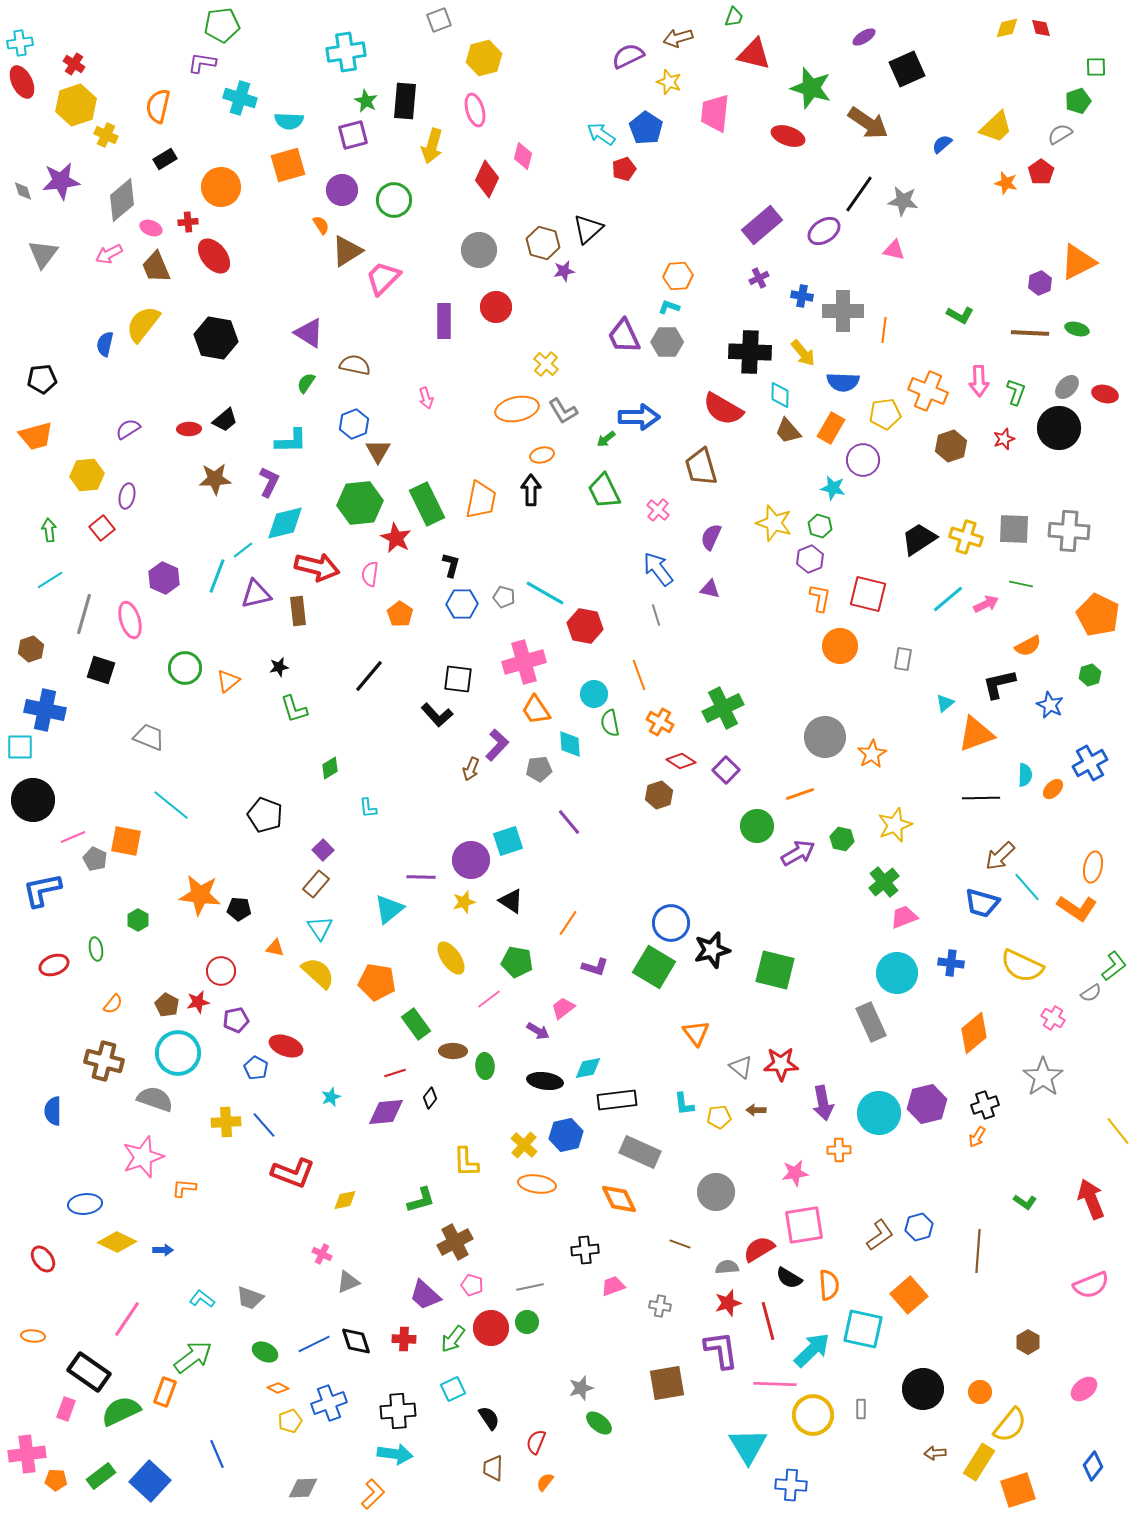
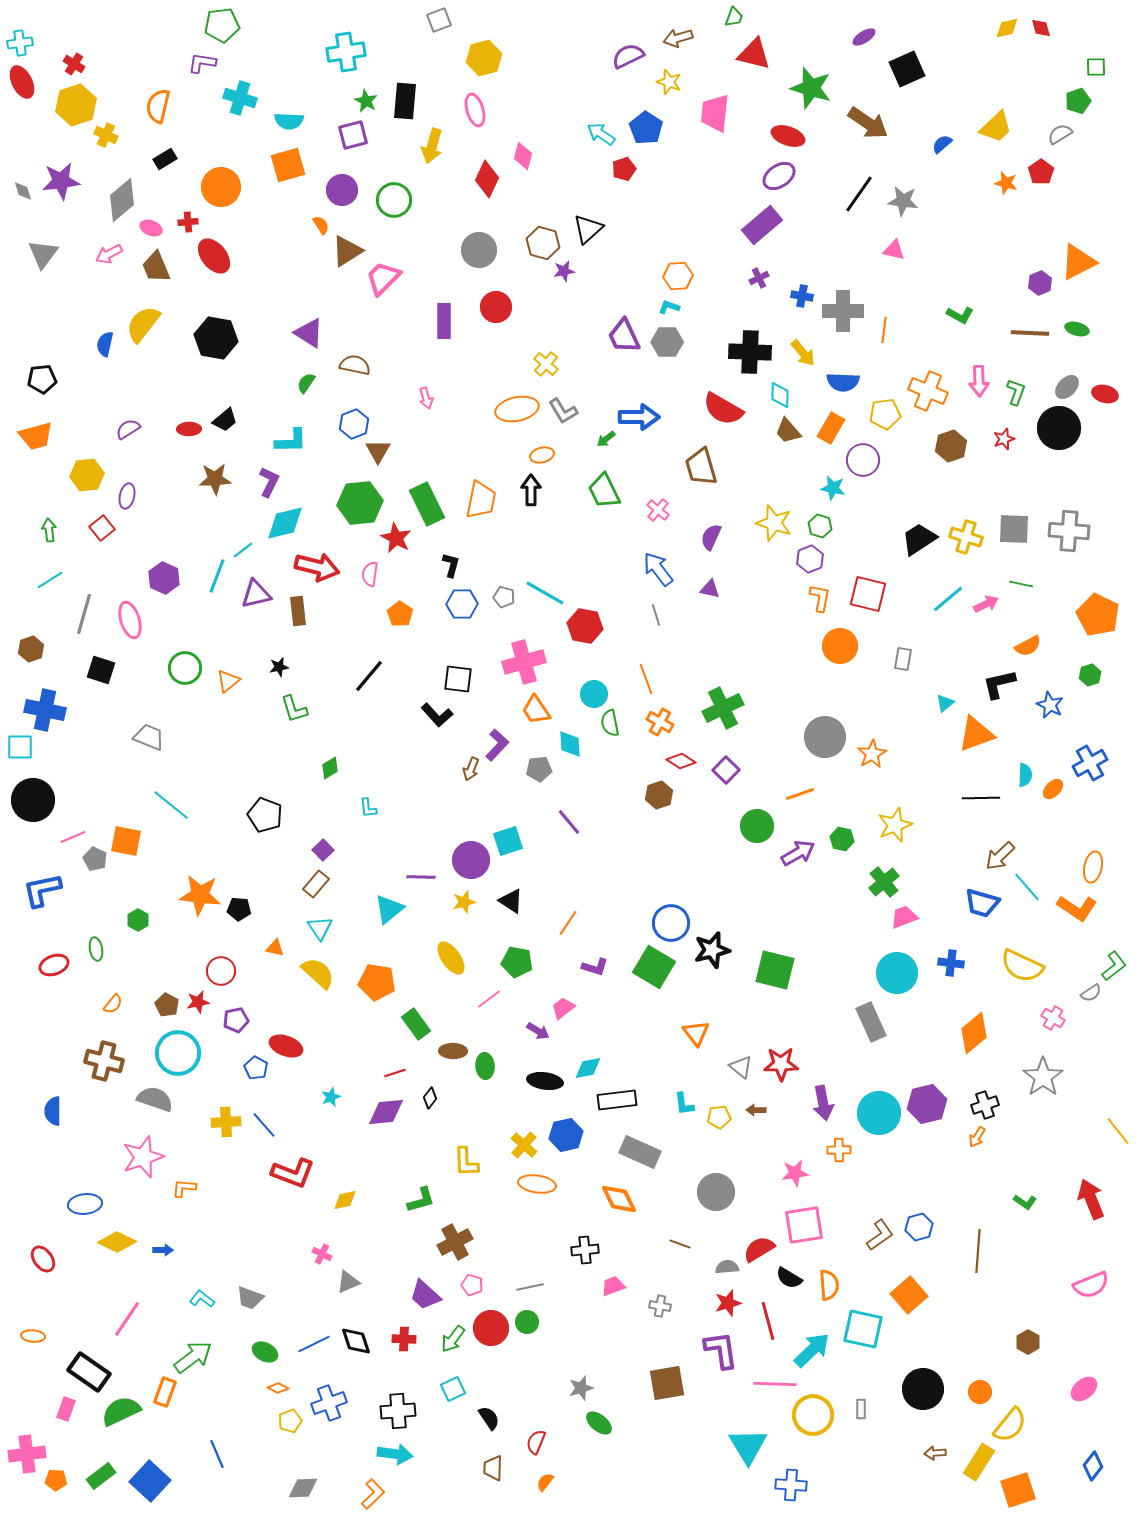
purple ellipse at (824, 231): moved 45 px left, 55 px up
orange line at (639, 675): moved 7 px right, 4 px down
